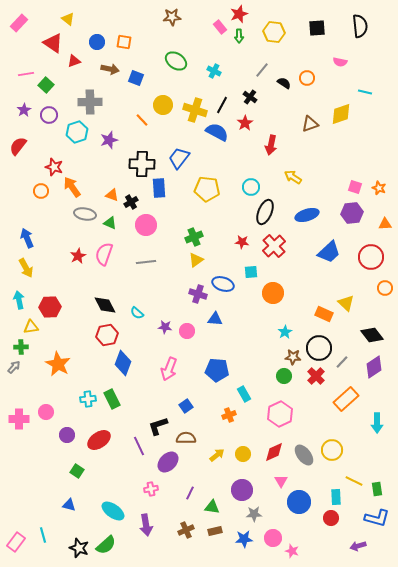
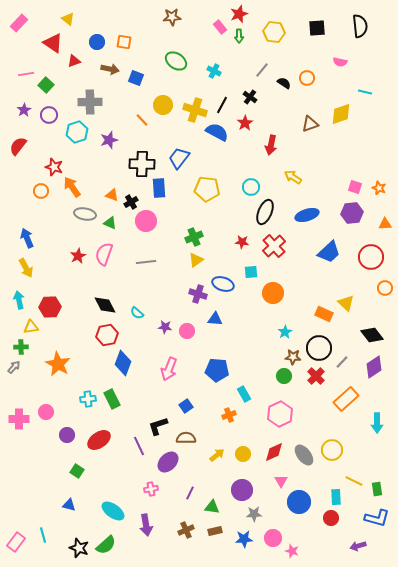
pink circle at (146, 225): moved 4 px up
